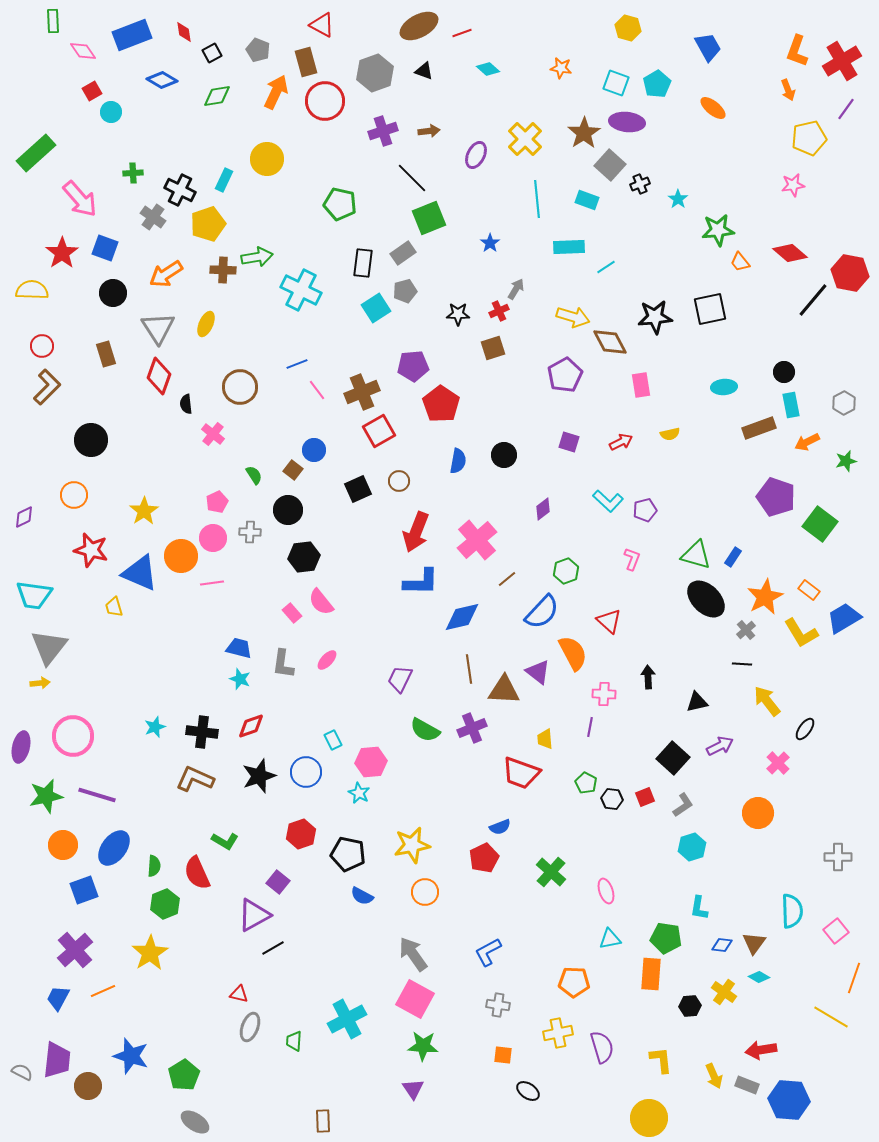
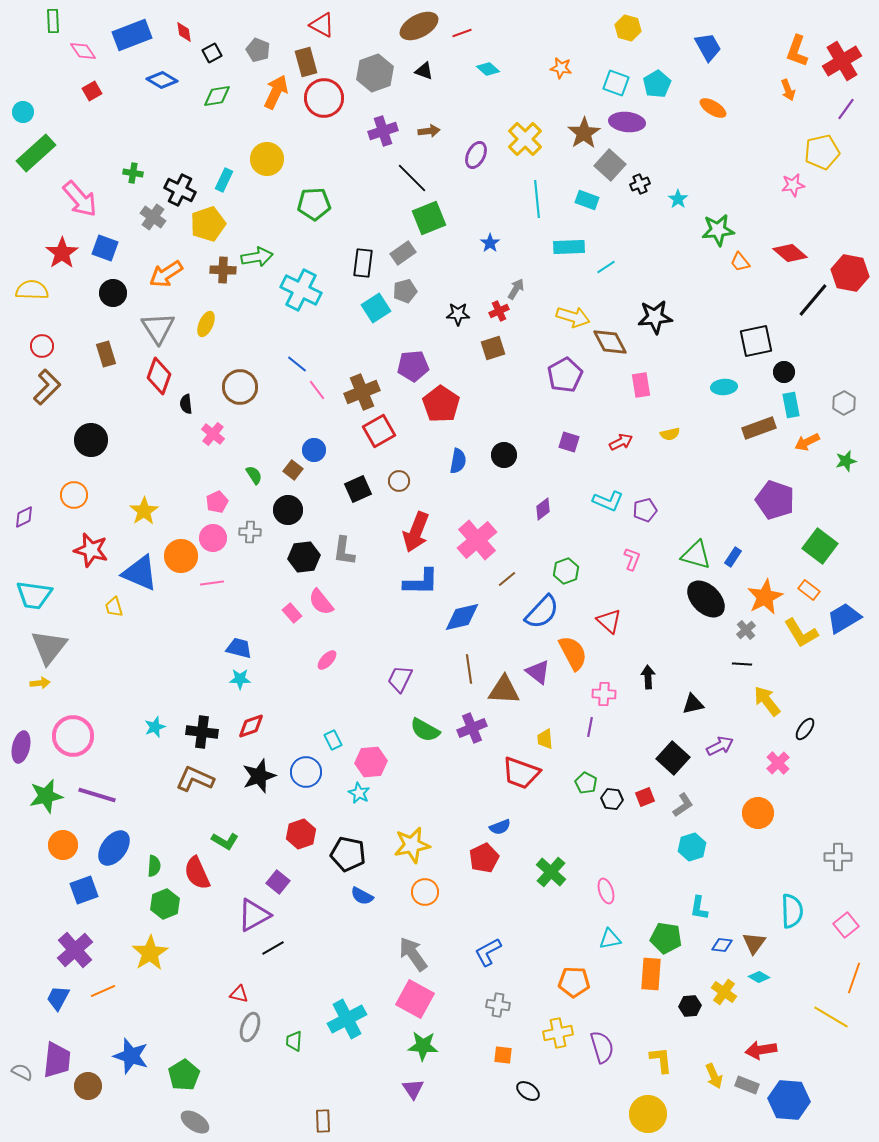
red circle at (325, 101): moved 1 px left, 3 px up
orange ellipse at (713, 108): rotated 8 degrees counterclockwise
cyan circle at (111, 112): moved 88 px left
yellow pentagon at (809, 138): moved 13 px right, 14 px down
green cross at (133, 173): rotated 12 degrees clockwise
green pentagon at (340, 204): moved 26 px left; rotated 16 degrees counterclockwise
black square at (710, 309): moved 46 px right, 32 px down
blue line at (297, 364): rotated 60 degrees clockwise
purple pentagon at (776, 497): moved 1 px left, 3 px down
cyan L-shape at (608, 501): rotated 20 degrees counterclockwise
green square at (820, 524): moved 22 px down
gray L-shape at (283, 664): moved 61 px right, 113 px up
cyan star at (240, 679): rotated 20 degrees counterclockwise
black triangle at (697, 702): moved 4 px left, 2 px down
pink square at (836, 931): moved 10 px right, 6 px up
yellow circle at (649, 1118): moved 1 px left, 4 px up
